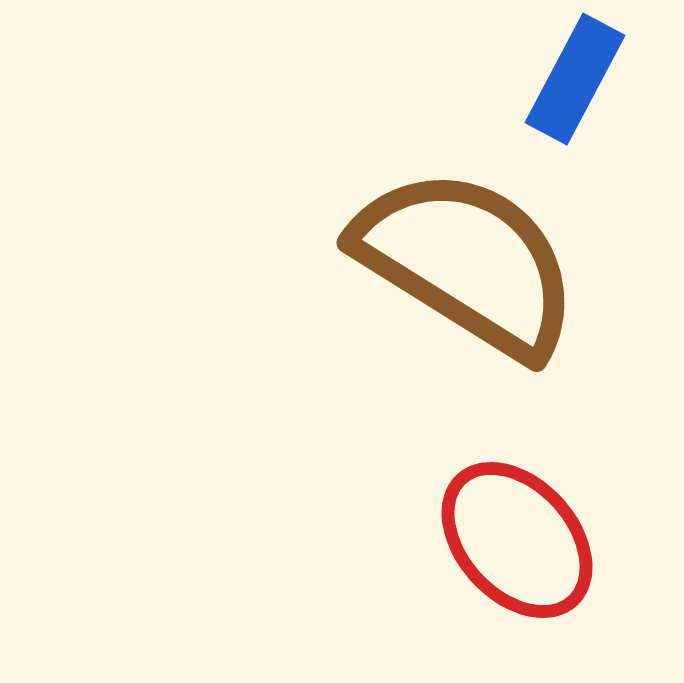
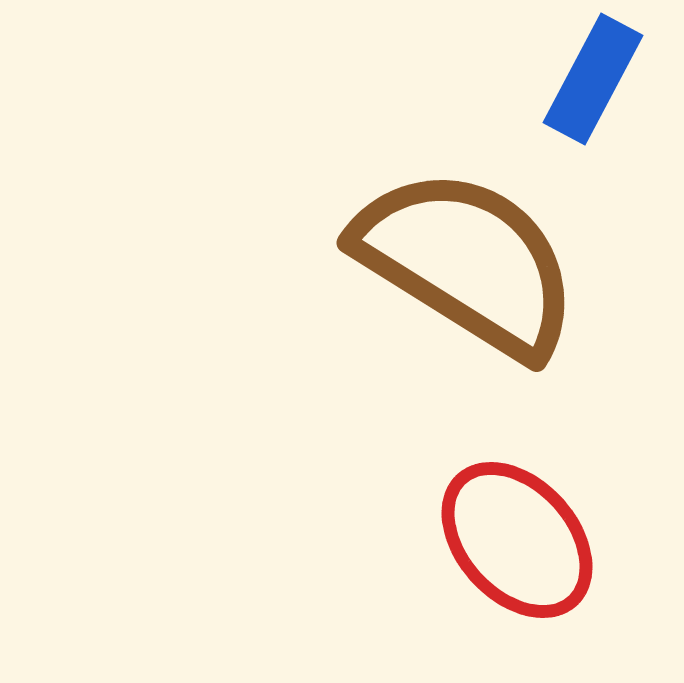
blue rectangle: moved 18 px right
